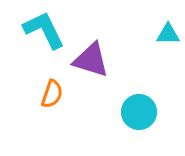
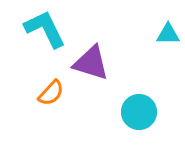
cyan L-shape: moved 1 px right, 1 px up
purple triangle: moved 3 px down
orange semicircle: moved 1 px left, 1 px up; rotated 24 degrees clockwise
